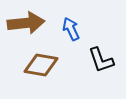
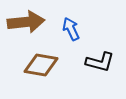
brown arrow: moved 1 px up
black L-shape: moved 1 px left, 2 px down; rotated 56 degrees counterclockwise
